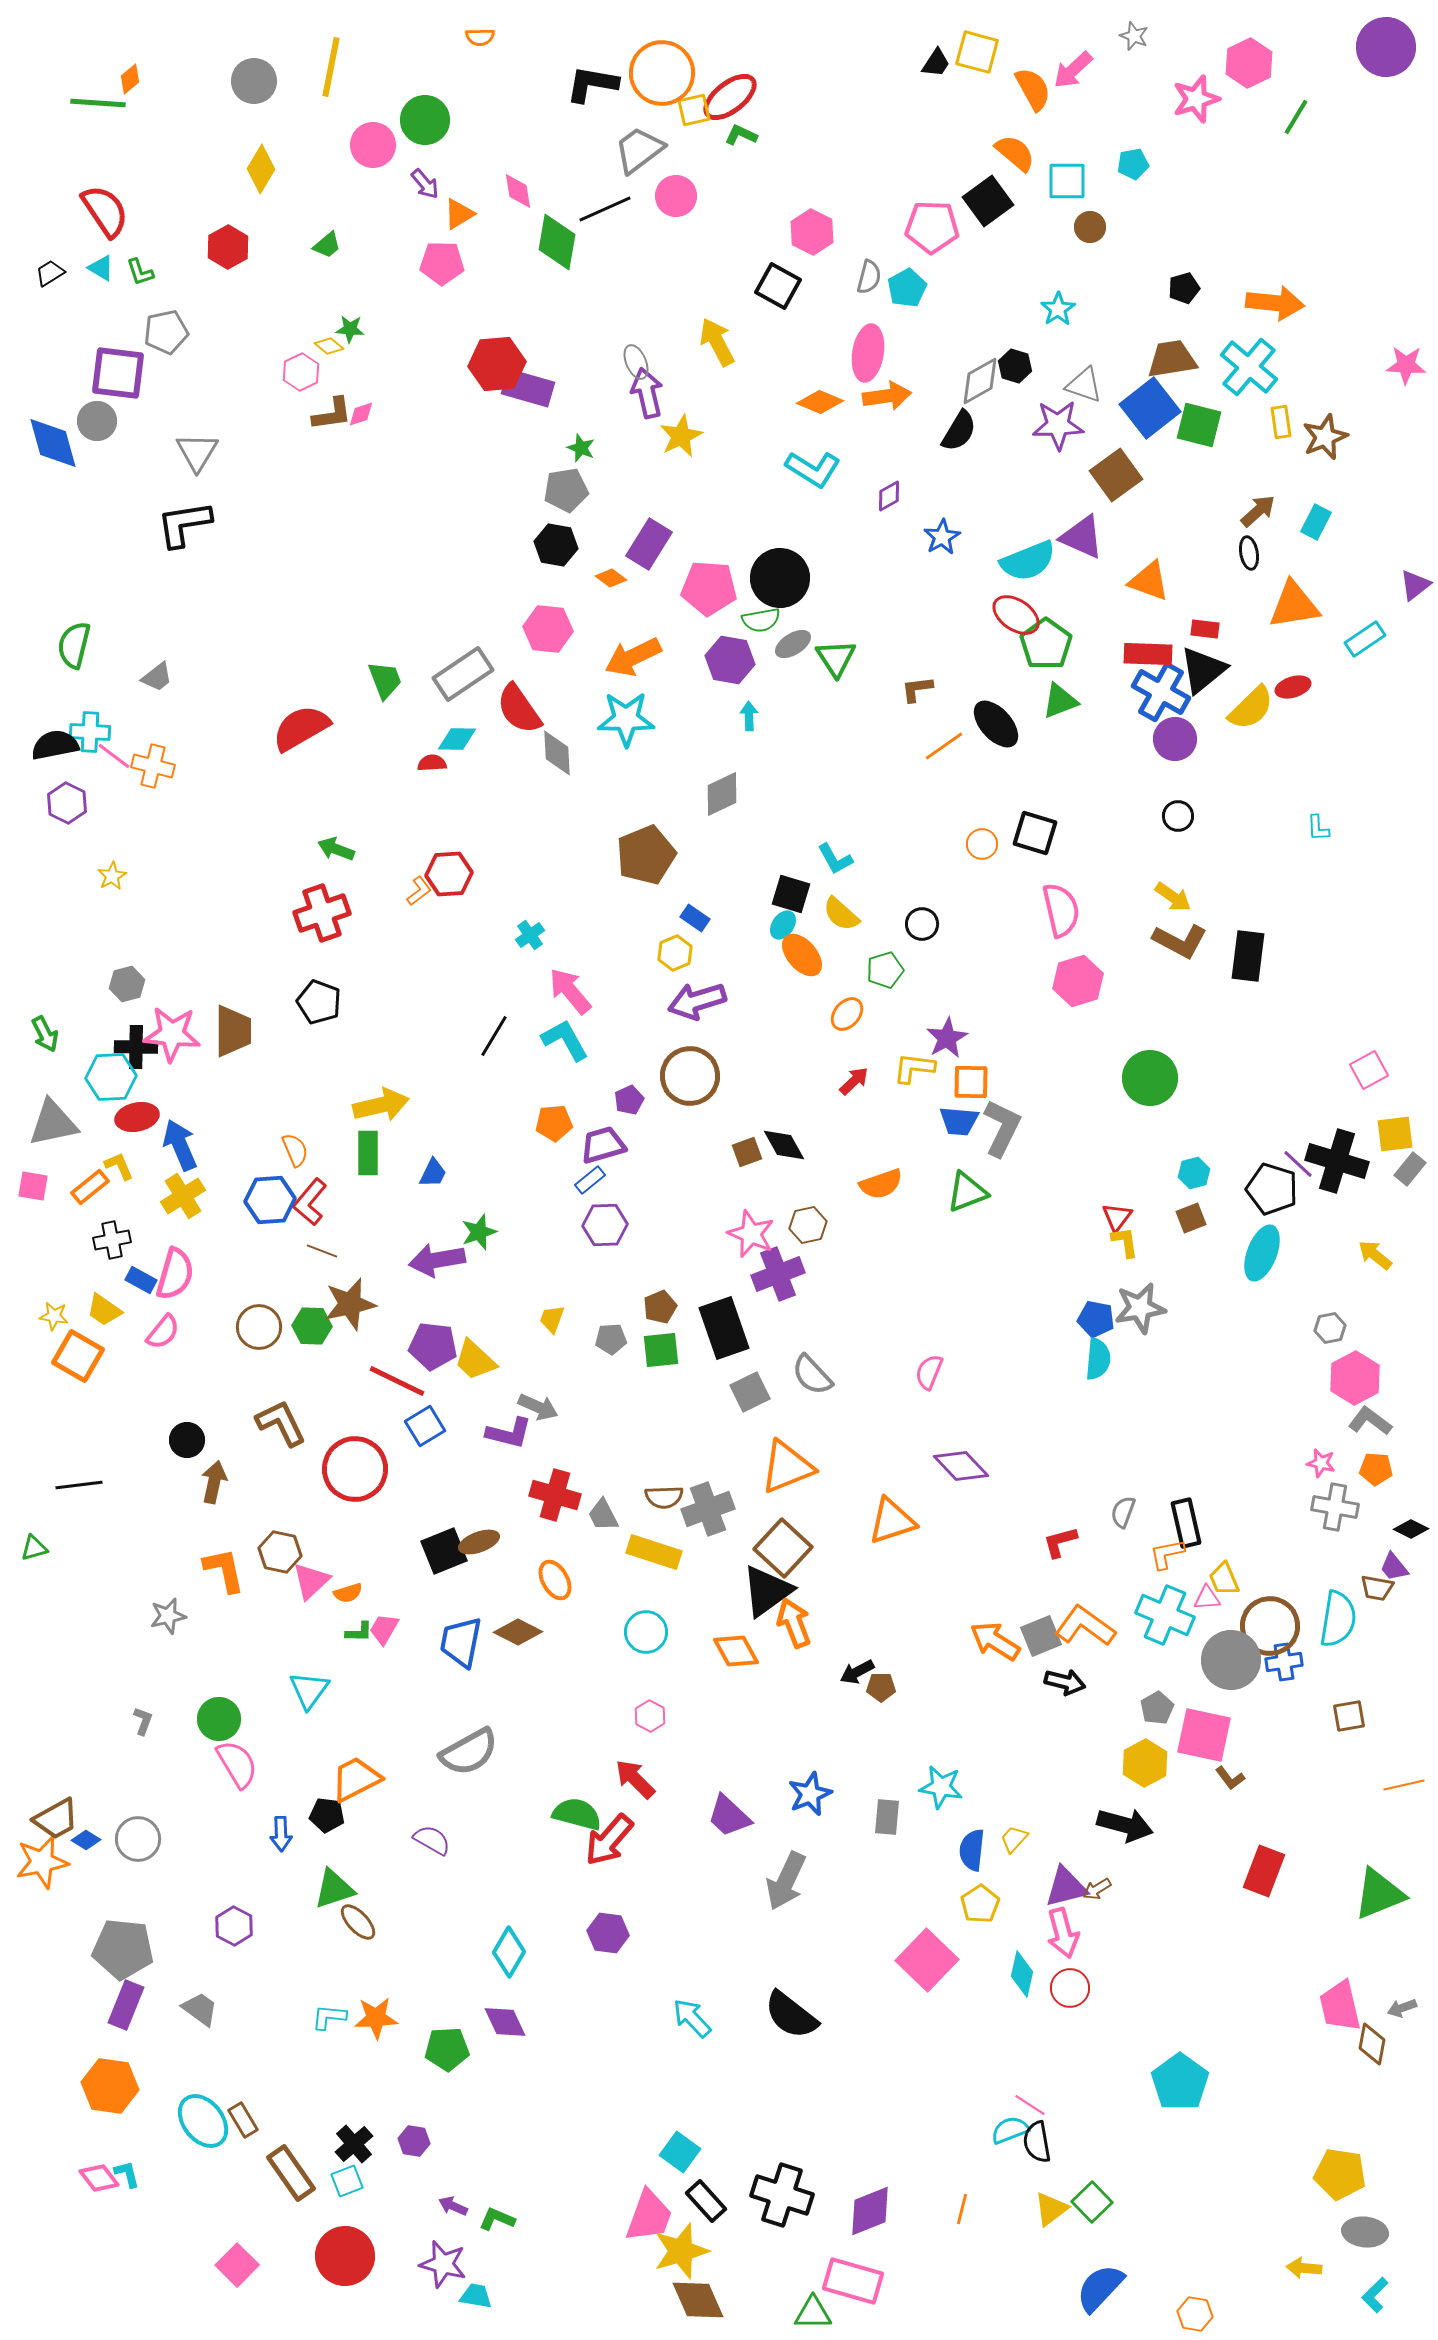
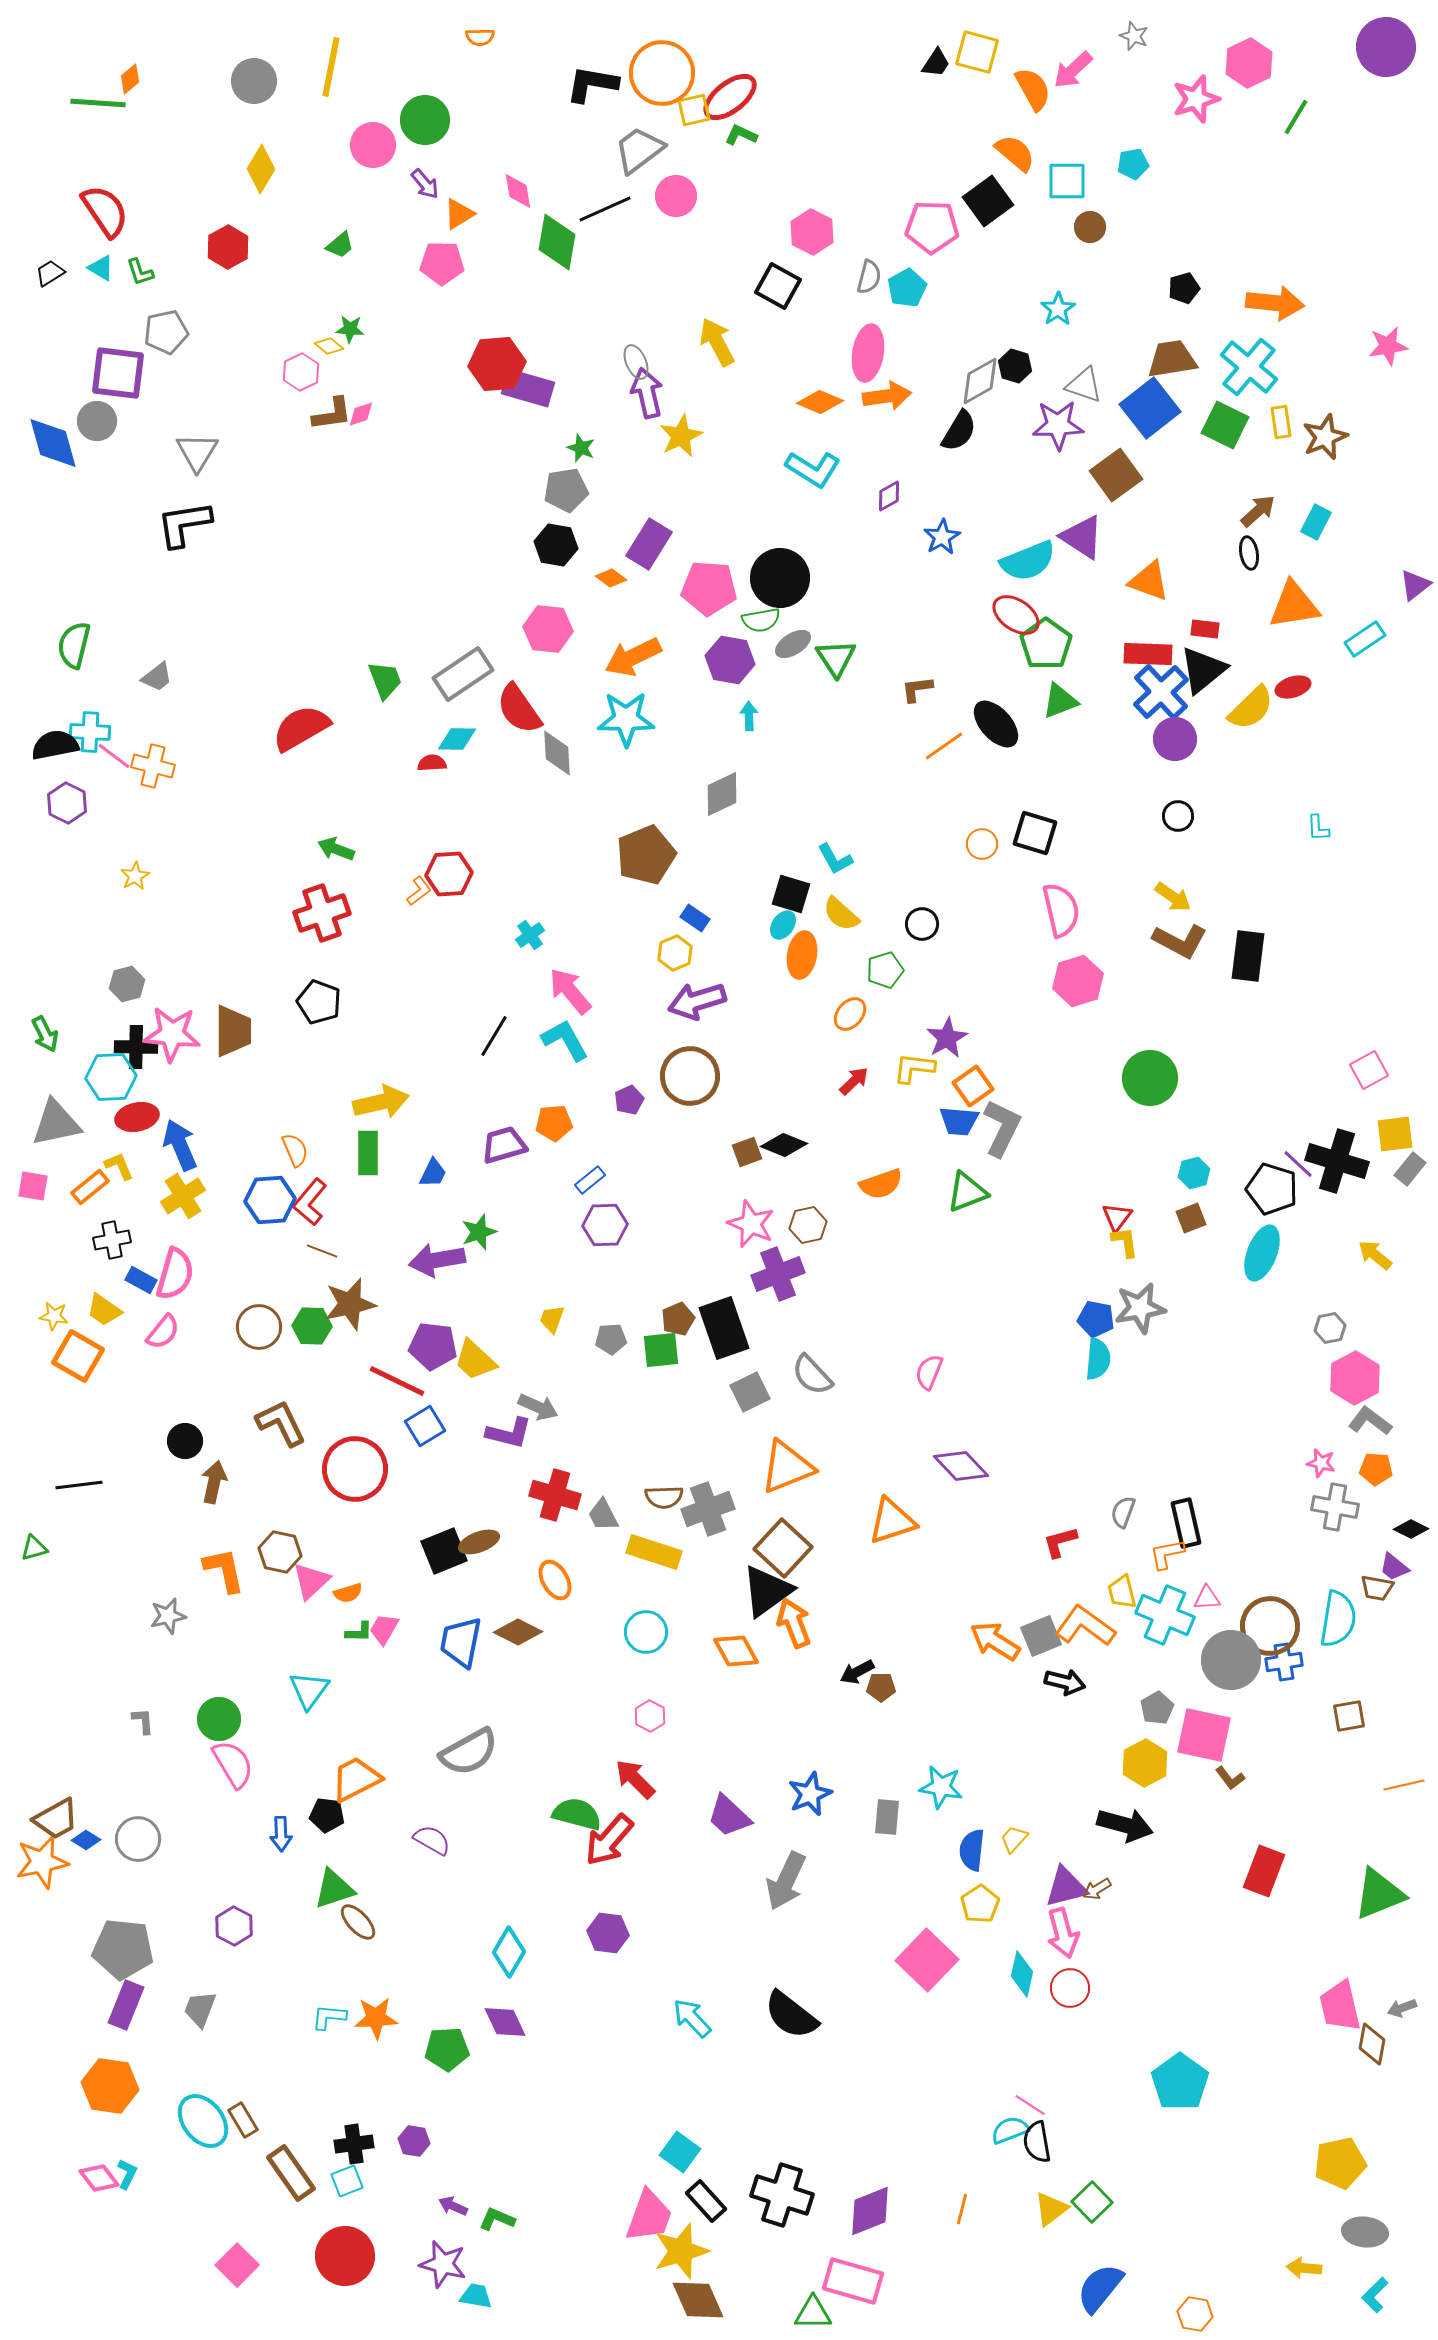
green trapezoid at (327, 245): moved 13 px right
pink star at (1406, 365): moved 18 px left, 19 px up; rotated 12 degrees counterclockwise
green square at (1199, 425): moved 26 px right; rotated 12 degrees clockwise
purple triangle at (1082, 537): rotated 9 degrees clockwise
blue cross at (1161, 692): rotated 18 degrees clockwise
yellow star at (112, 876): moved 23 px right
orange ellipse at (802, 955): rotated 51 degrees clockwise
orange ellipse at (847, 1014): moved 3 px right
orange square at (971, 1082): moved 2 px right, 4 px down; rotated 36 degrees counterclockwise
yellow arrow at (381, 1105): moved 3 px up
gray triangle at (53, 1123): moved 3 px right
purple trapezoid at (603, 1145): moved 99 px left
black diamond at (784, 1145): rotated 39 degrees counterclockwise
pink star at (751, 1234): moved 10 px up
brown pentagon at (660, 1307): moved 18 px right, 12 px down
black circle at (187, 1440): moved 2 px left, 1 px down
purple trapezoid at (1394, 1567): rotated 12 degrees counterclockwise
yellow trapezoid at (1224, 1579): moved 102 px left, 13 px down; rotated 9 degrees clockwise
gray L-shape at (143, 1721): rotated 24 degrees counterclockwise
pink semicircle at (237, 1764): moved 4 px left
gray trapezoid at (200, 2009): rotated 105 degrees counterclockwise
black cross at (354, 2144): rotated 33 degrees clockwise
cyan L-shape at (127, 2174): rotated 40 degrees clockwise
yellow pentagon at (1340, 2174): moved 11 px up; rotated 21 degrees counterclockwise
blue semicircle at (1100, 2288): rotated 4 degrees counterclockwise
